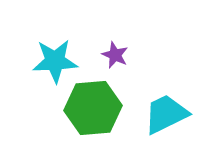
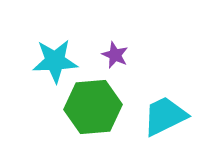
green hexagon: moved 1 px up
cyan trapezoid: moved 1 px left, 2 px down
